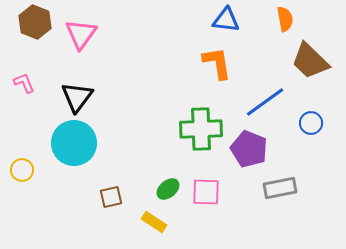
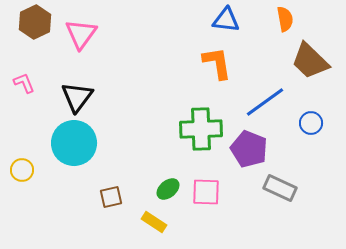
brown hexagon: rotated 12 degrees clockwise
gray rectangle: rotated 36 degrees clockwise
